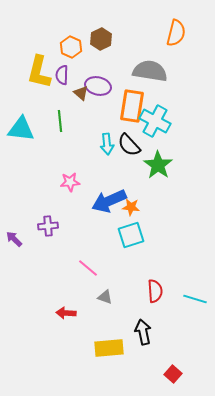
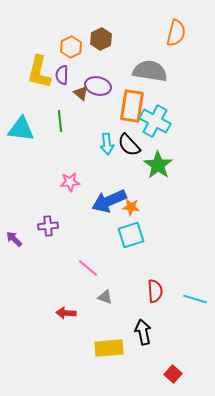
orange hexagon: rotated 10 degrees clockwise
